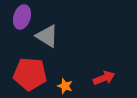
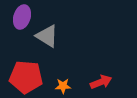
red pentagon: moved 4 px left, 3 px down
red arrow: moved 3 px left, 4 px down
orange star: moved 2 px left; rotated 21 degrees counterclockwise
